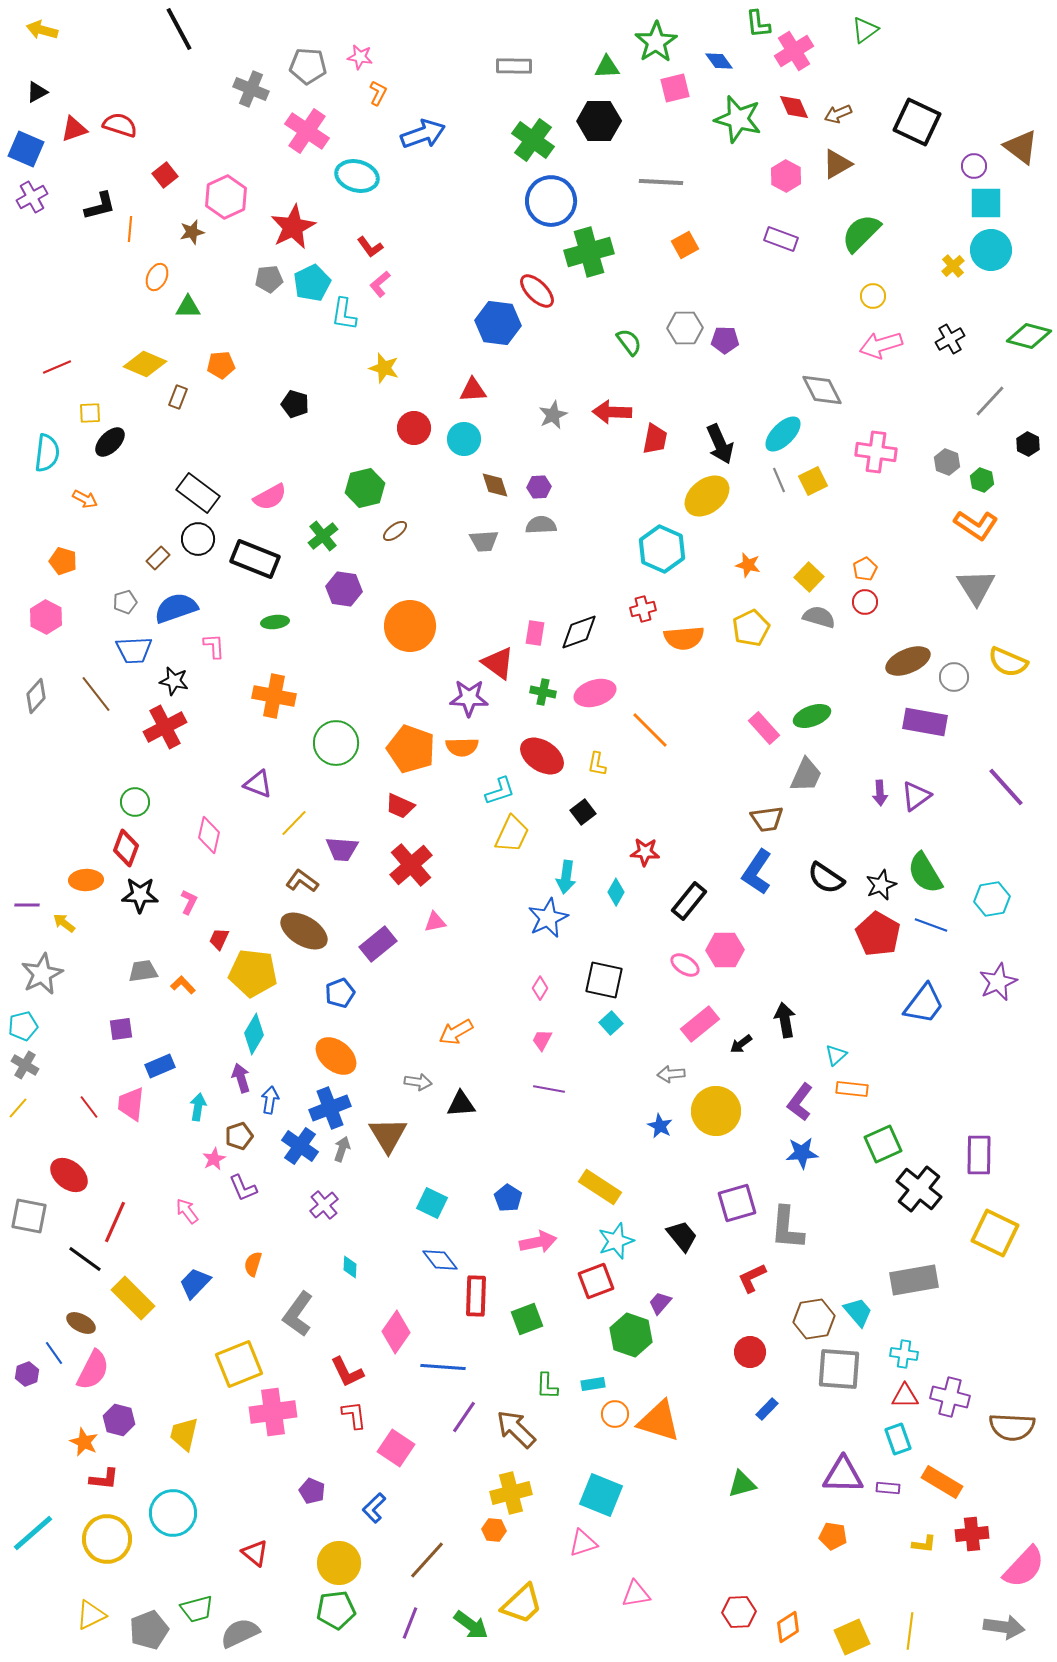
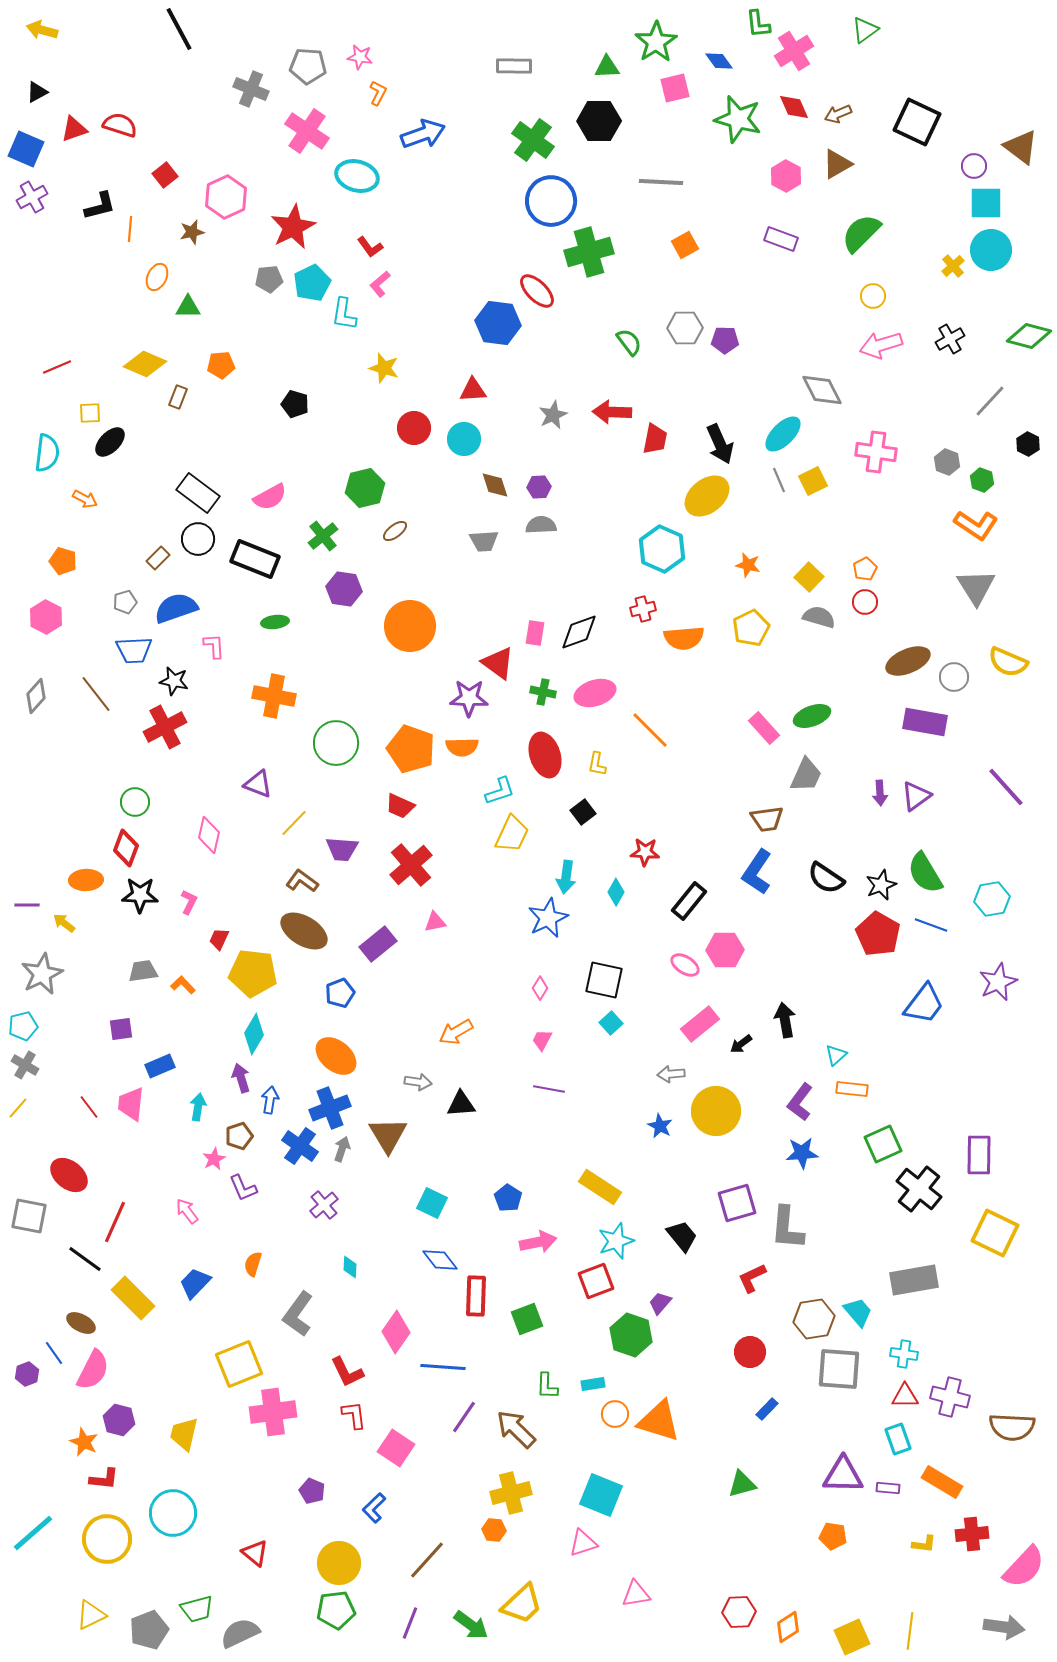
red ellipse at (542, 756): moved 3 px right, 1 px up; rotated 39 degrees clockwise
